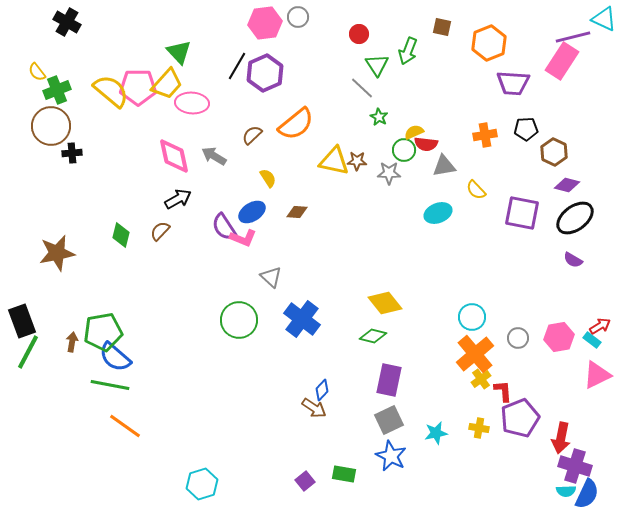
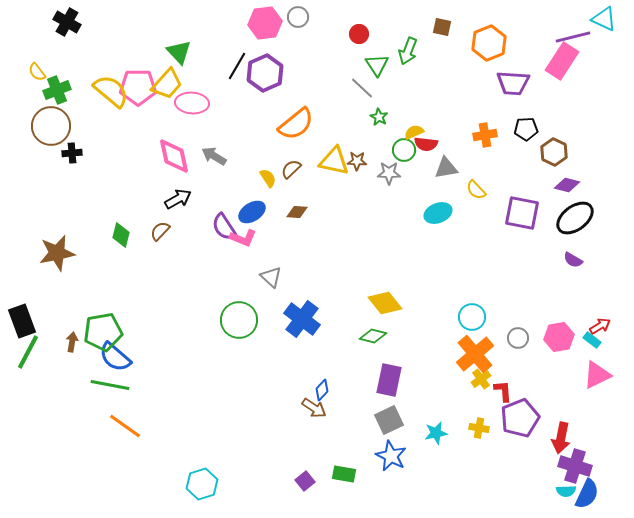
brown semicircle at (252, 135): moved 39 px right, 34 px down
gray triangle at (444, 166): moved 2 px right, 2 px down
